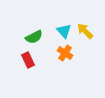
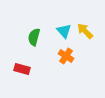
green semicircle: rotated 132 degrees clockwise
orange cross: moved 1 px right, 3 px down
red rectangle: moved 6 px left, 9 px down; rotated 49 degrees counterclockwise
